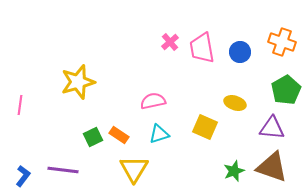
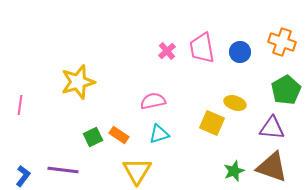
pink cross: moved 3 px left, 9 px down
yellow square: moved 7 px right, 4 px up
yellow triangle: moved 3 px right, 2 px down
